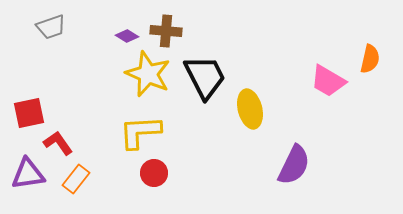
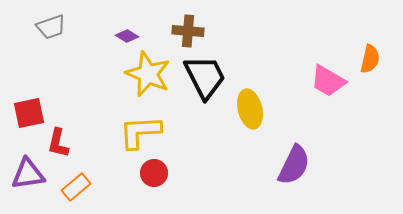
brown cross: moved 22 px right
red L-shape: rotated 132 degrees counterclockwise
orange rectangle: moved 8 px down; rotated 12 degrees clockwise
